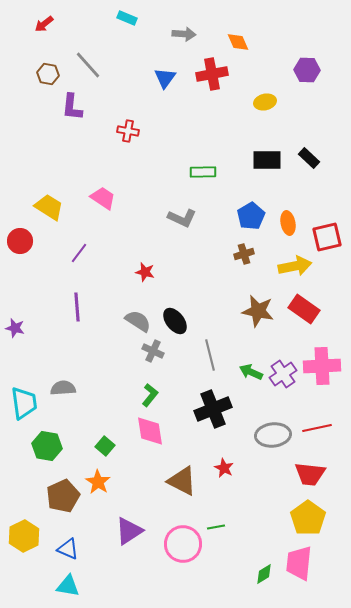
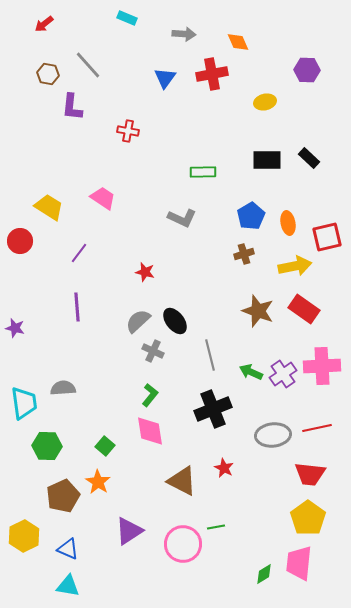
brown star at (258, 311): rotated 8 degrees clockwise
gray semicircle at (138, 321): rotated 76 degrees counterclockwise
green hexagon at (47, 446): rotated 8 degrees counterclockwise
